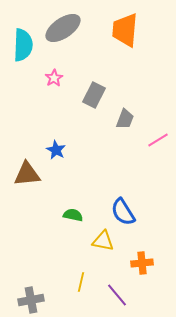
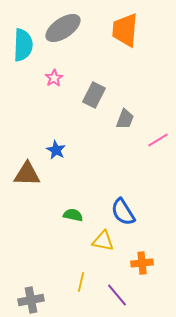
brown triangle: rotated 8 degrees clockwise
